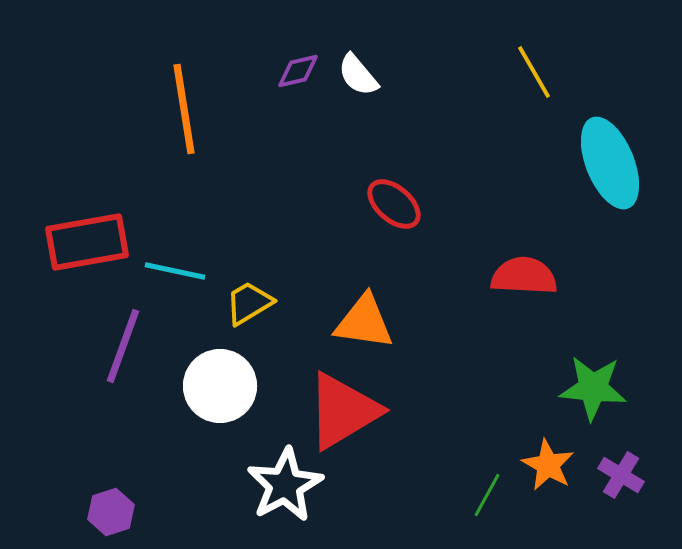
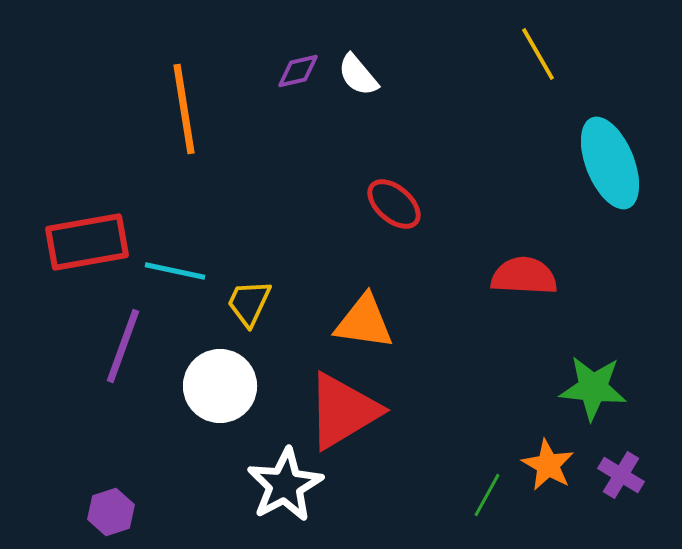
yellow line: moved 4 px right, 18 px up
yellow trapezoid: rotated 34 degrees counterclockwise
